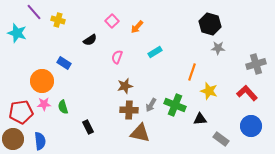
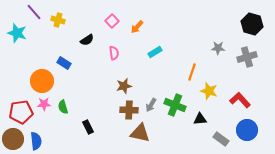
black hexagon: moved 42 px right
black semicircle: moved 3 px left
pink semicircle: moved 3 px left, 4 px up; rotated 152 degrees clockwise
gray cross: moved 9 px left, 7 px up
brown star: moved 1 px left
red L-shape: moved 7 px left, 7 px down
blue circle: moved 4 px left, 4 px down
blue semicircle: moved 4 px left
